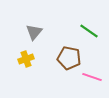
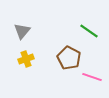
gray triangle: moved 12 px left, 1 px up
brown pentagon: rotated 15 degrees clockwise
